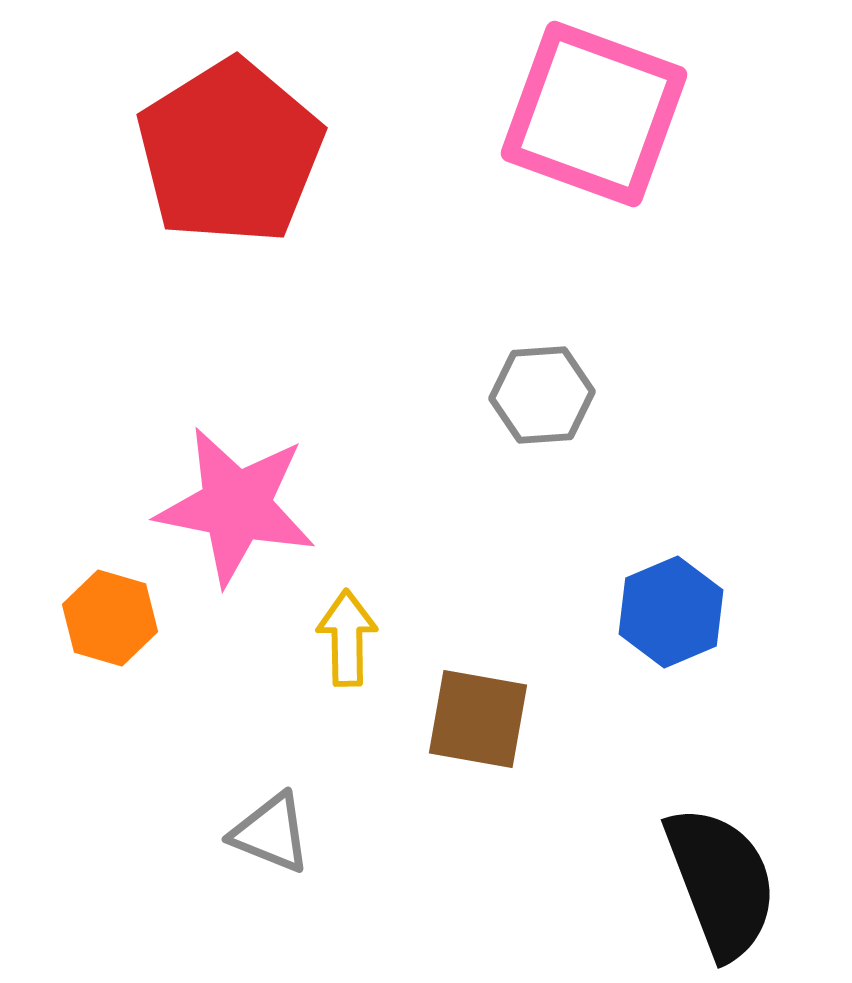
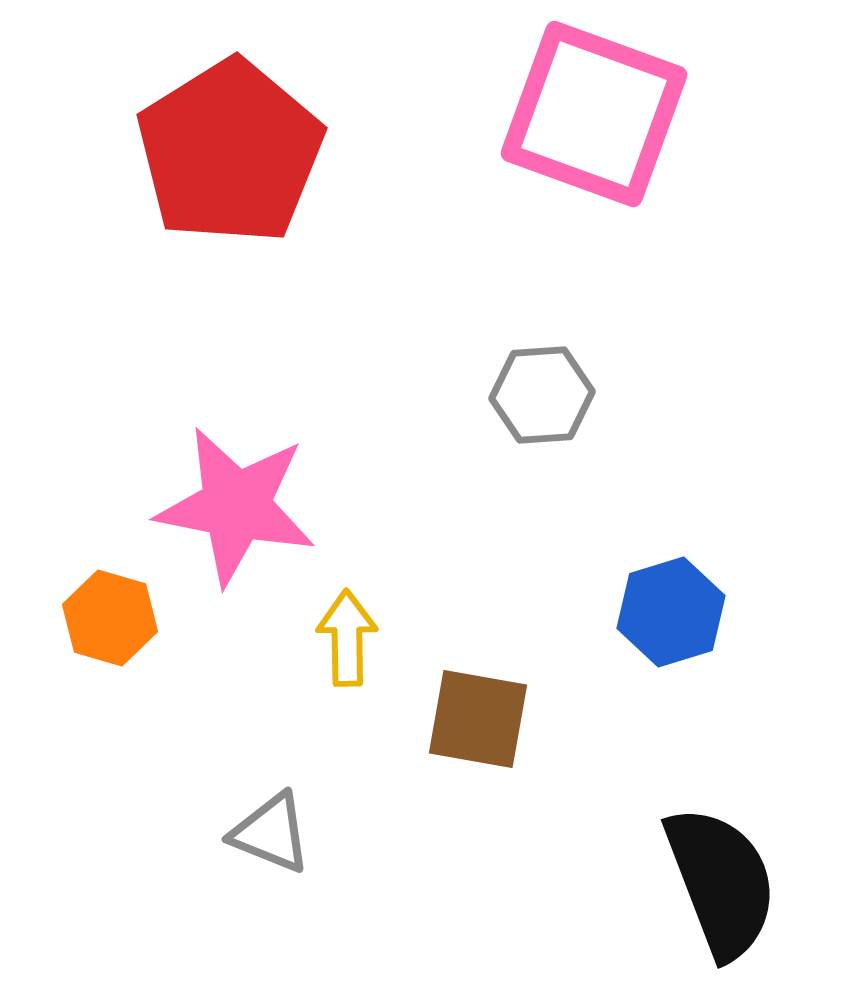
blue hexagon: rotated 6 degrees clockwise
